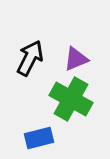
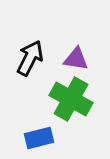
purple triangle: rotated 32 degrees clockwise
